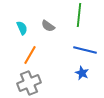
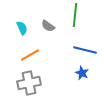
green line: moved 4 px left
orange line: rotated 30 degrees clockwise
gray cross: rotated 10 degrees clockwise
